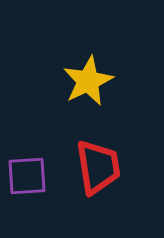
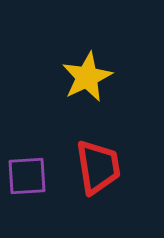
yellow star: moved 1 px left, 4 px up
